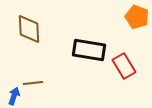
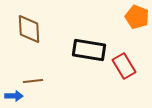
brown line: moved 2 px up
blue arrow: rotated 72 degrees clockwise
